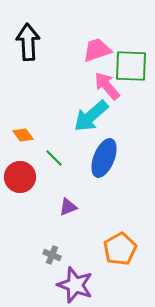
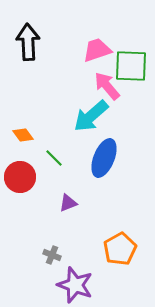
purple triangle: moved 4 px up
